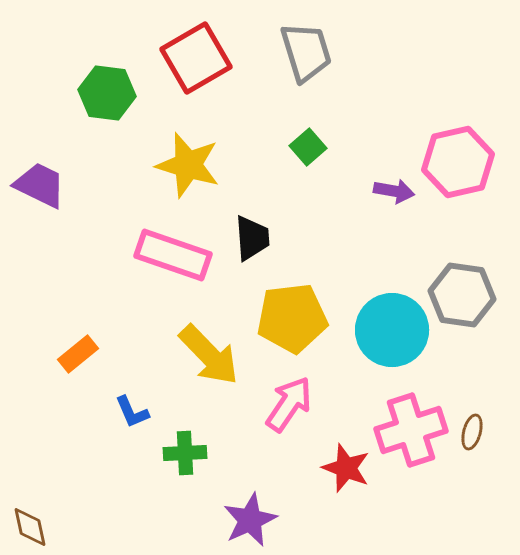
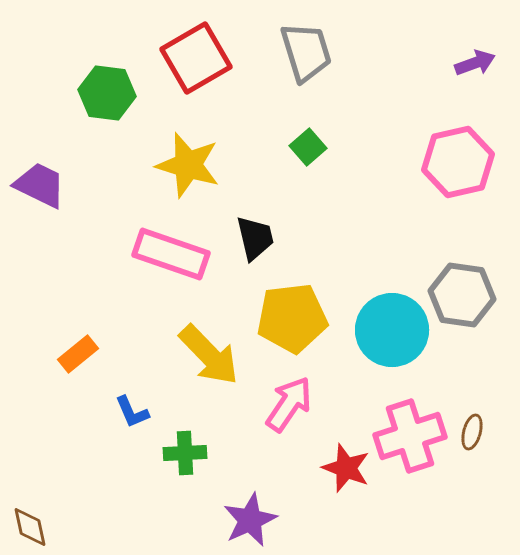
purple arrow: moved 81 px right, 128 px up; rotated 30 degrees counterclockwise
black trapezoid: moved 3 px right; rotated 9 degrees counterclockwise
pink rectangle: moved 2 px left, 1 px up
pink cross: moved 1 px left, 6 px down
